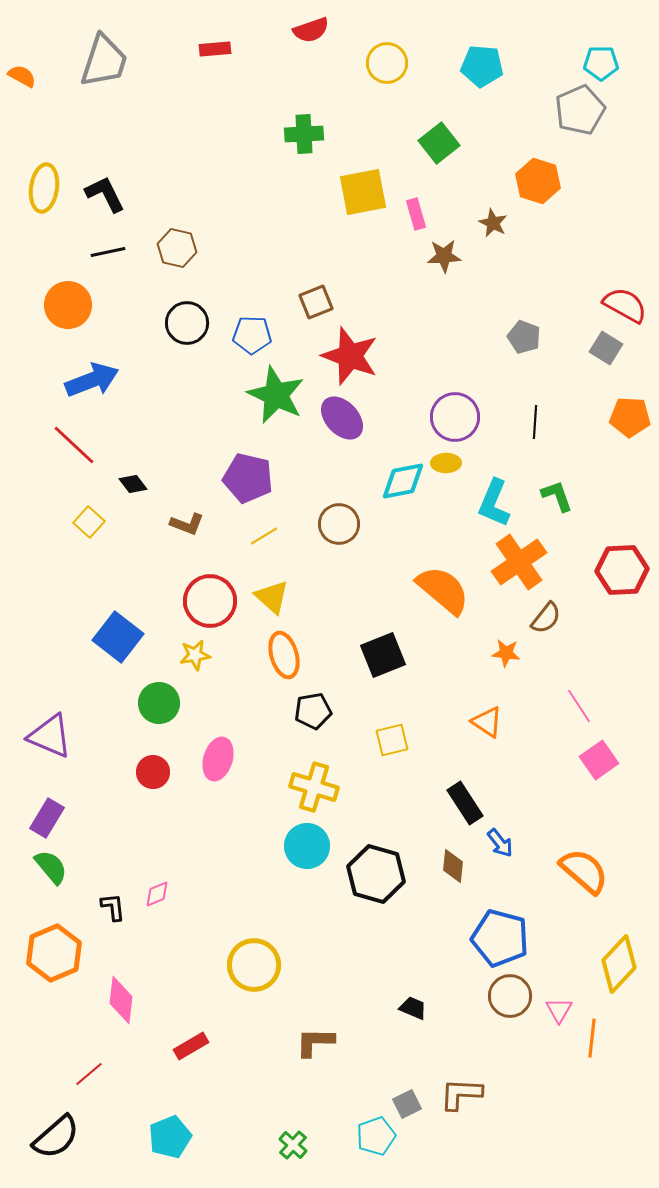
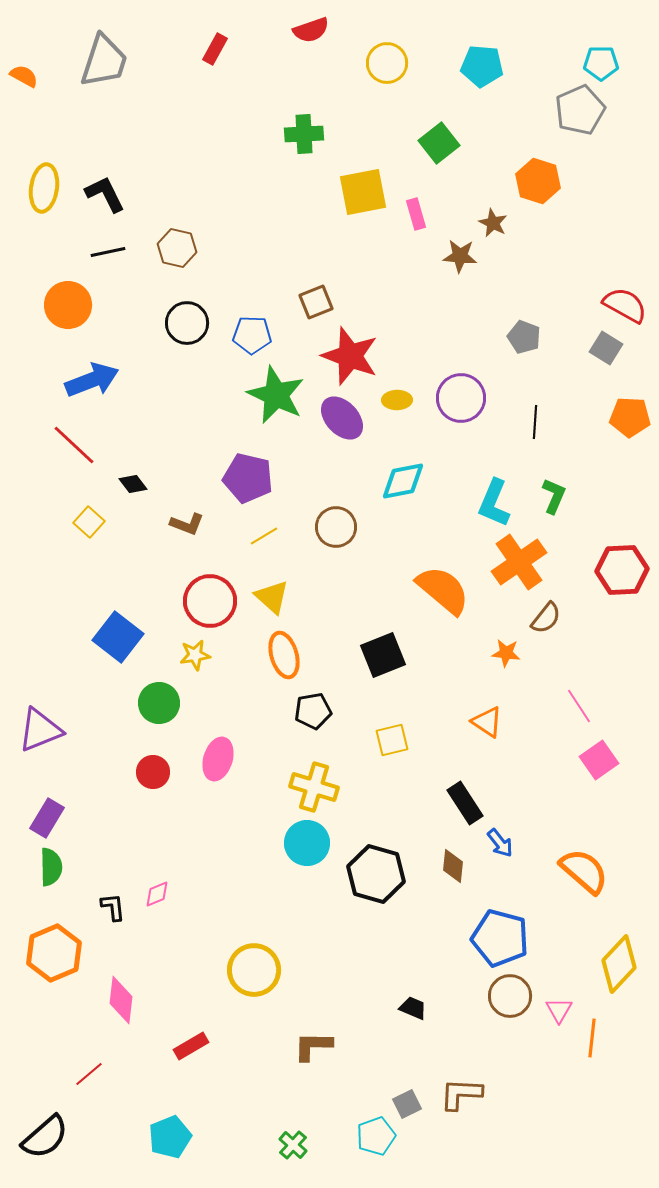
red rectangle at (215, 49): rotated 56 degrees counterclockwise
orange semicircle at (22, 76): moved 2 px right
brown star at (444, 256): moved 16 px right; rotated 8 degrees clockwise
purple circle at (455, 417): moved 6 px right, 19 px up
yellow ellipse at (446, 463): moved 49 px left, 63 px up
green L-shape at (557, 496): moved 3 px left; rotated 42 degrees clockwise
brown circle at (339, 524): moved 3 px left, 3 px down
purple triangle at (50, 736): moved 10 px left, 6 px up; rotated 45 degrees counterclockwise
cyan circle at (307, 846): moved 3 px up
green semicircle at (51, 867): rotated 39 degrees clockwise
yellow circle at (254, 965): moved 5 px down
brown L-shape at (315, 1042): moved 2 px left, 4 px down
black semicircle at (56, 1137): moved 11 px left
